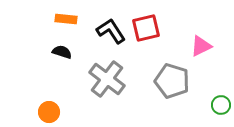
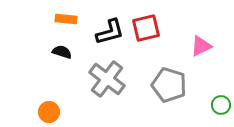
black L-shape: moved 1 px left, 1 px down; rotated 108 degrees clockwise
gray pentagon: moved 3 px left, 4 px down
